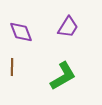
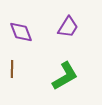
brown line: moved 2 px down
green L-shape: moved 2 px right
